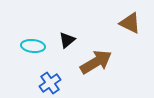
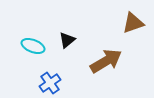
brown triangle: moved 3 px right; rotated 45 degrees counterclockwise
cyan ellipse: rotated 15 degrees clockwise
brown arrow: moved 10 px right, 1 px up
